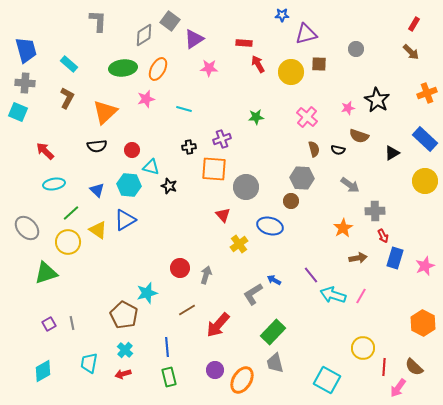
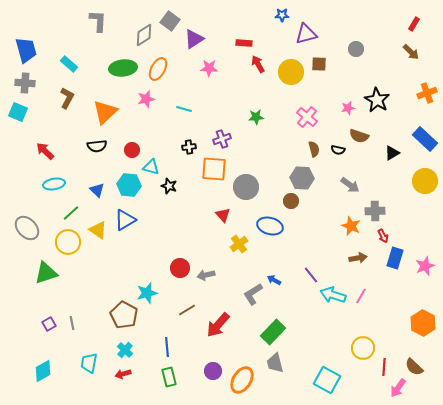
orange star at (343, 228): moved 8 px right, 2 px up; rotated 18 degrees counterclockwise
gray arrow at (206, 275): rotated 120 degrees counterclockwise
purple circle at (215, 370): moved 2 px left, 1 px down
